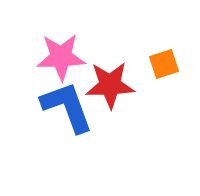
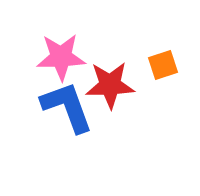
orange square: moved 1 px left, 1 px down
